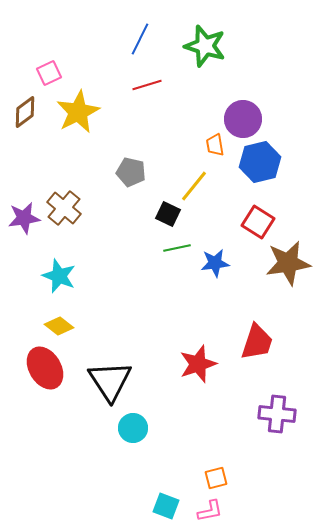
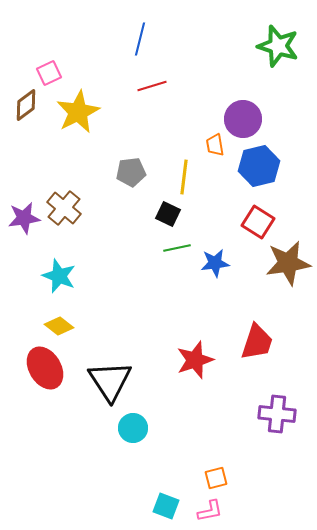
blue line: rotated 12 degrees counterclockwise
green star: moved 73 px right
red line: moved 5 px right, 1 px down
brown diamond: moved 1 px right, 7 px up
blue hexagon: moved 1 px left, 4 px down
gray pentagon: rotated 20 degrees counterclockwise
yellow line: moved 10 px left, 9 px up; rotated 32 degrees counterclockwise
red star: moved 3 px left, 4 px up
